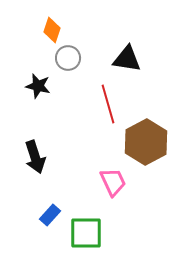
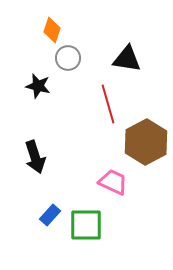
pink trapezoid: rotated 40 degrees counterclockwise
green square: moved 8 px up
